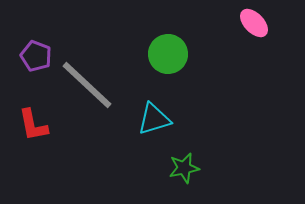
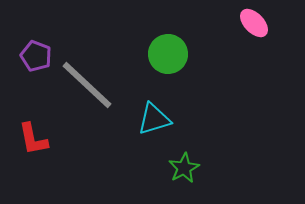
red L-shape: moved 14 px down
green star: rotated 16 degrees counterclockwise
